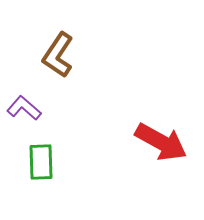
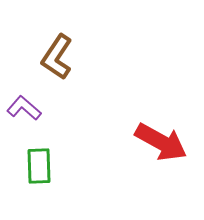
brown L-shape: moved 1 px left, 2 px down
green rectangle: moved 2 px left, 4 px down
